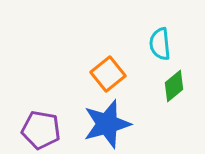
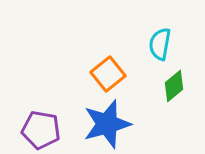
cyan semicircle: rotated 16 degrees clockwise
